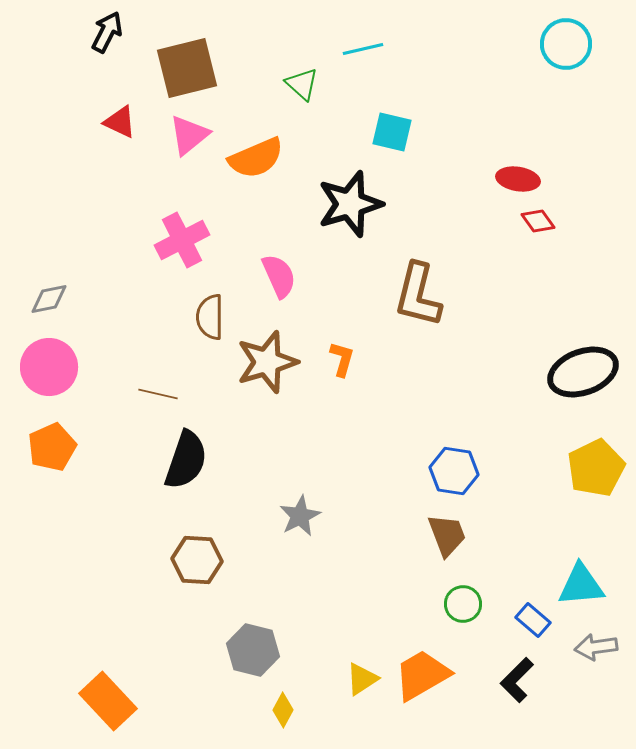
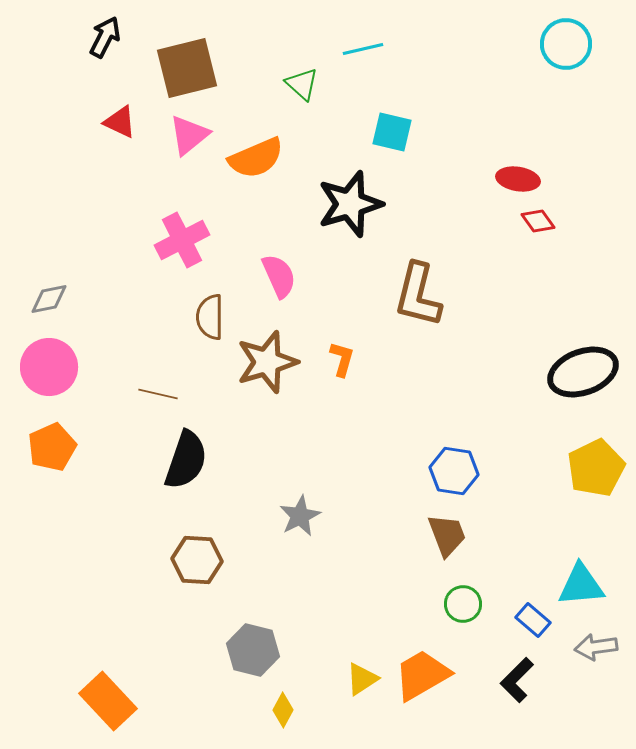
black arrow: moved 2 px left, 5 px down
